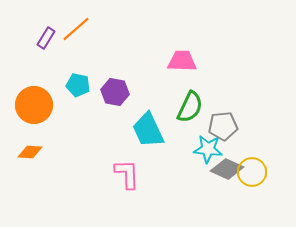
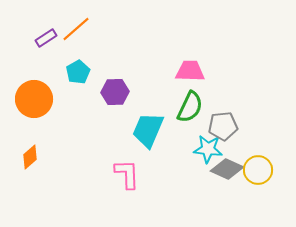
purple rectangle: rotated 25 degrees clockwise
pink trapezoid: moved 8 px right, 10 px down
cyan pentagon: moved 13 px up; rotated 30 degrees clockwise
purple hexagon: rotated 12 degrees counterclockwise
orange circle: moved 6 px up
cyan trapezoid: rotated 48 degrees clockwise
orange diamond: moved 5 px down; rotated 45 degrees counterclockwise
yellow circle: moved 6 px right, 2 px up
